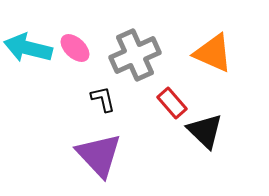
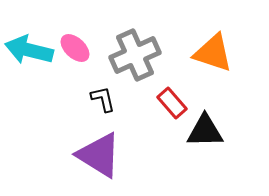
cyan arrow: moved 1 px right, 2 px down
orange triangle: rotated 6 degrees counterclockwise
black triangle: rotated 45 degrees counterclockwise
purple triangle: rotated 15 degrees counterclockwise
